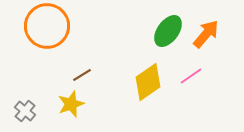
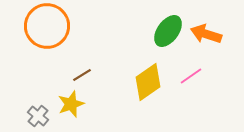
orange arrow: rotated 112 degrees counterclockwise
gray cross: moved 13 px right, 5 px down
